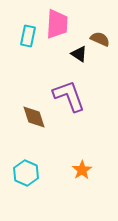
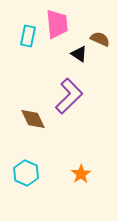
pink trapezoid: rotated 8 degrees counterclockwise
purple L-shape: rotated 66 degrees clockwise
brown diamond: moved 1 px left, 2 px down; rotated 8 degrees counterclockwise
orange star: moved 1 px left, 4 px down
